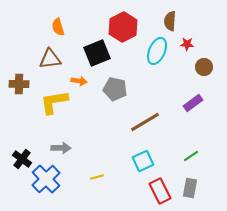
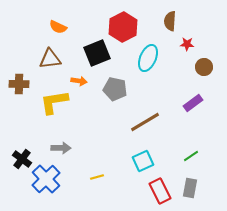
orange semicircle: rotated 48 degrees counterclockwise
cyan ellipse: moved 9 px left, 7 px down
